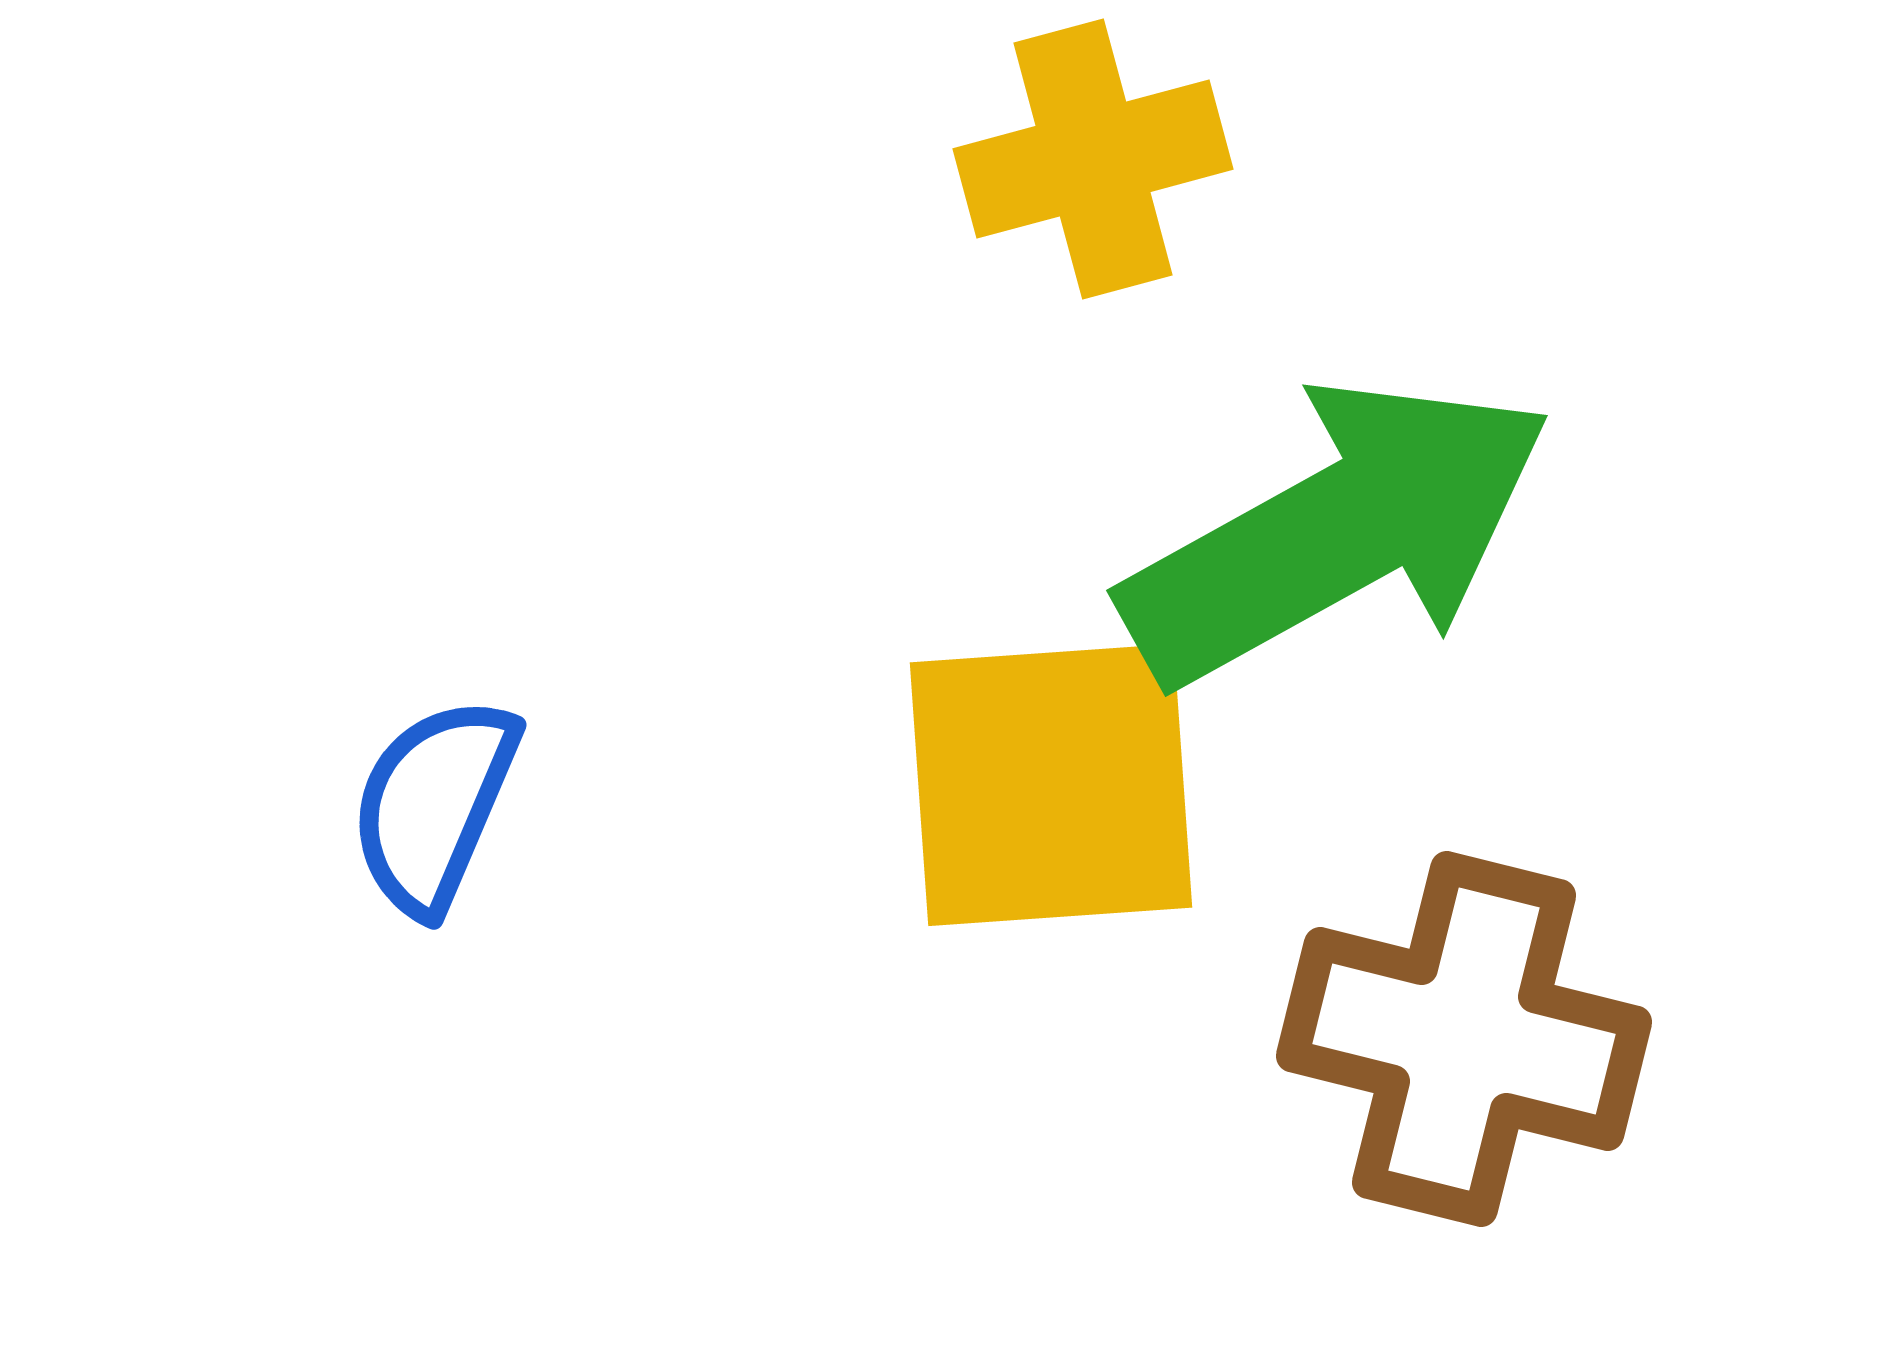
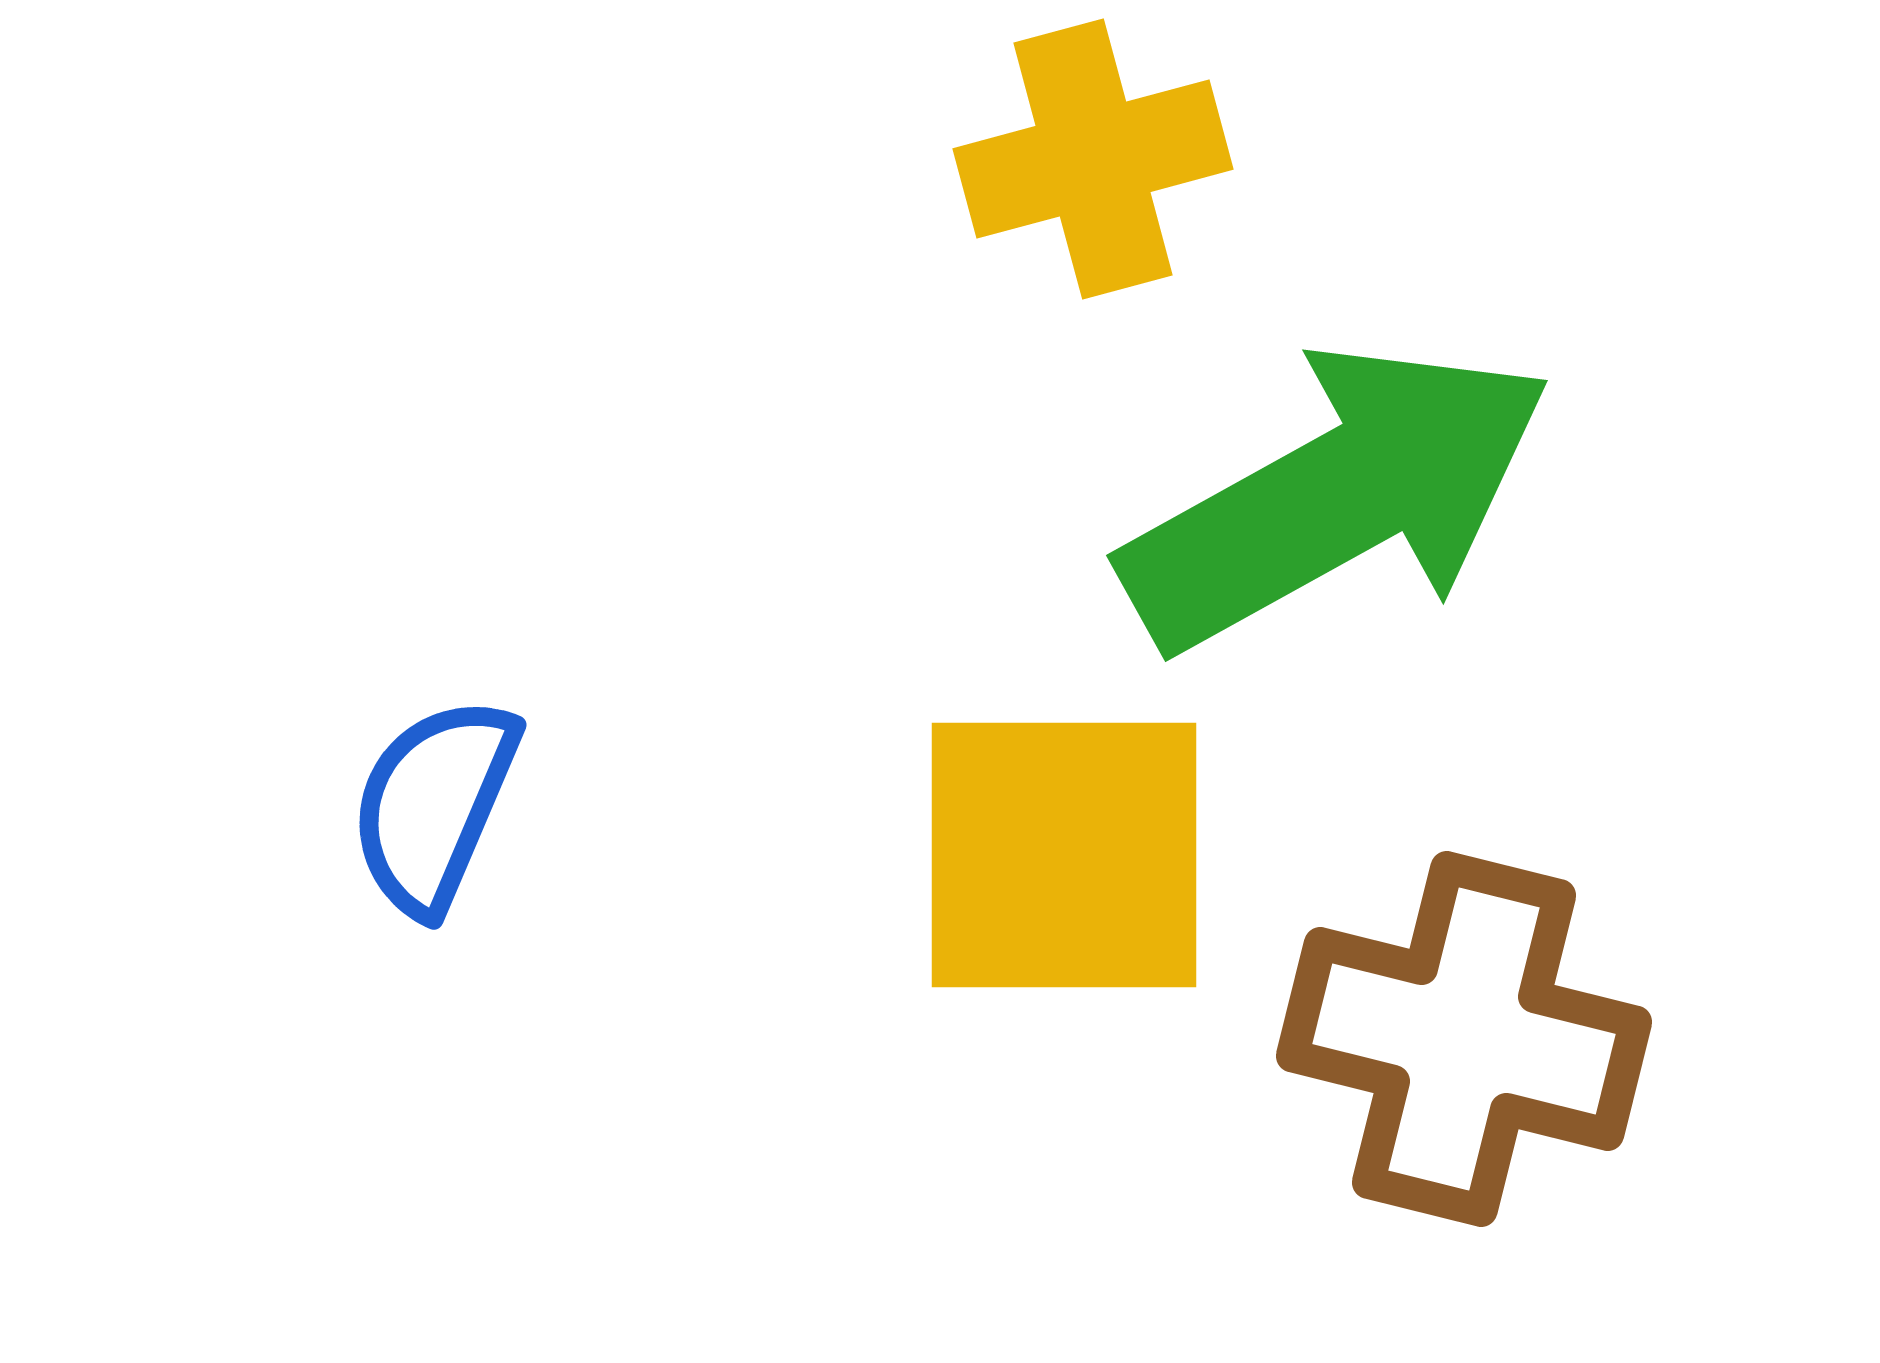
green arrow: moved 35 px up
yellow square: moved 13 px right, 70 px down; rotated 4 degrees clockwise
